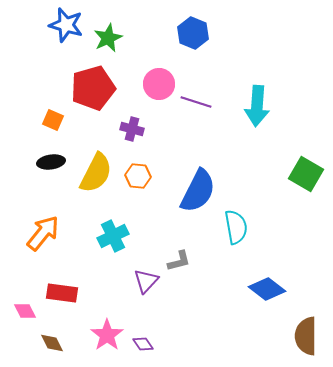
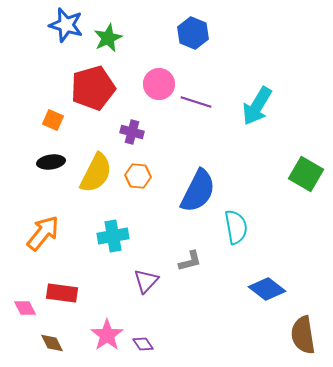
cyan arrow: rotated 27 degrees clockwise
purple cross: moved 3 px down
cyan cross: rotated 16 degrees clockwise
gray L-shape: moved 11 px right
pink diamond: moved 3 px up
brown semicircle: moved 3 px left, 1 px up; rotated 9 degrees counterclockwise
